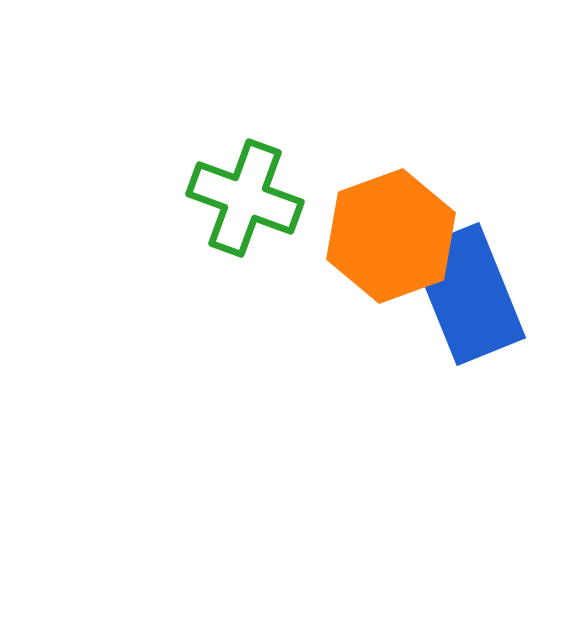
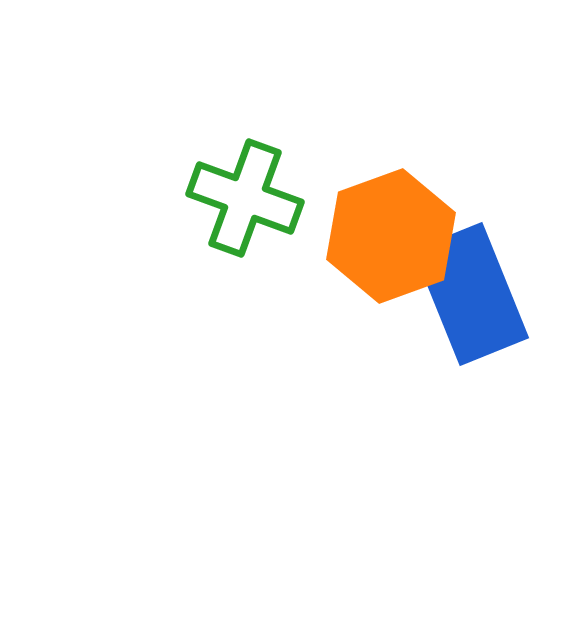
blue rectangle: moved 3 px right
